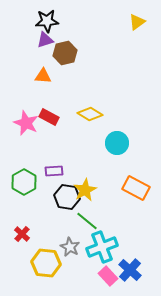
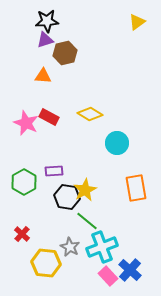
orange rectangle: rotated 52 degrees clockwise
